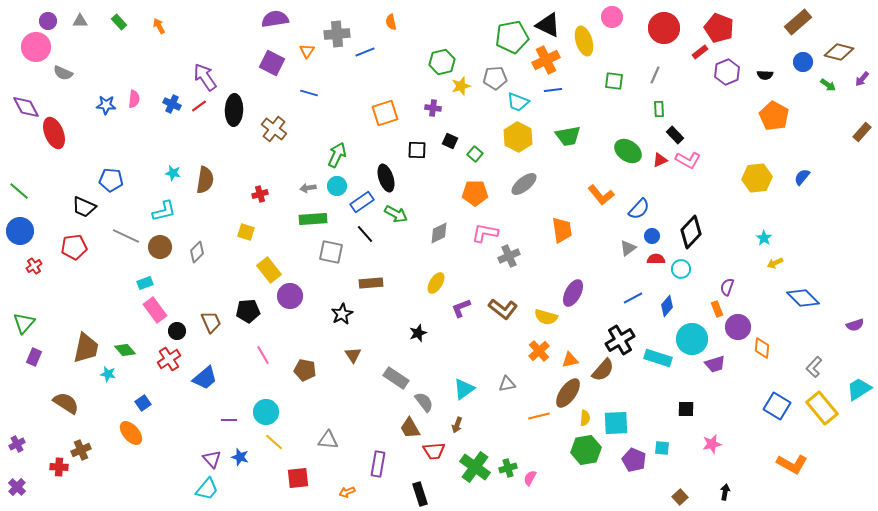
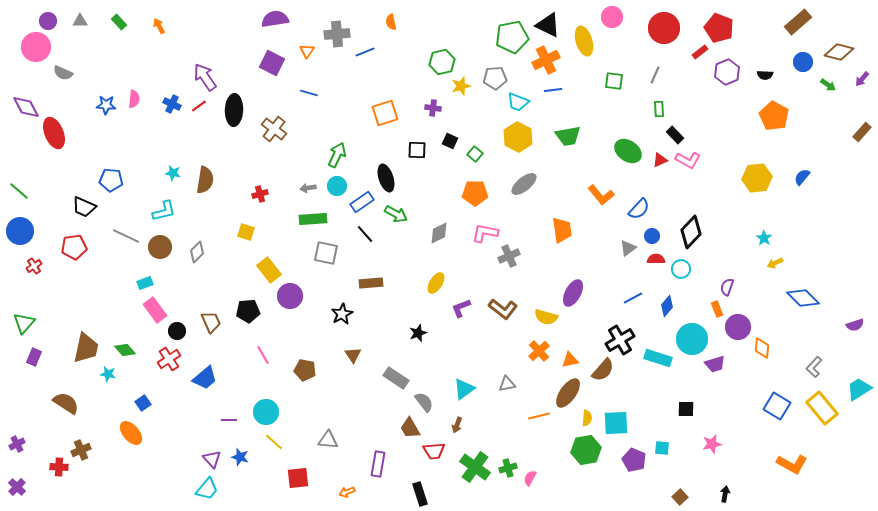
gray square at (331, 252): moved 5 px left, 1 px down
yellow semicircle at (585, 418): moved 2 px right
black arrow at (725, 492): moved 2 px down
